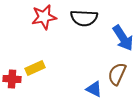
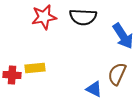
black semicircle: moved 1 px left, 1 px up
blue arrow: moved 2 px up
yellow rectangle: rotated 18 degrees clockwise
red cross: moved 4 px up
